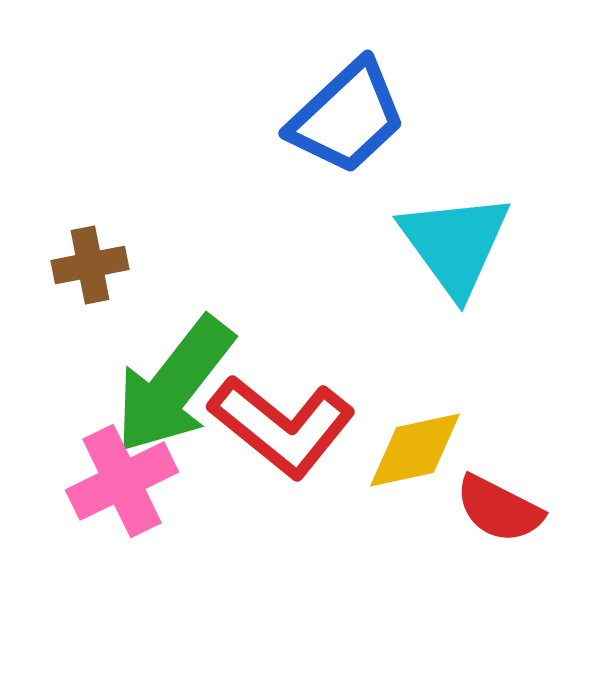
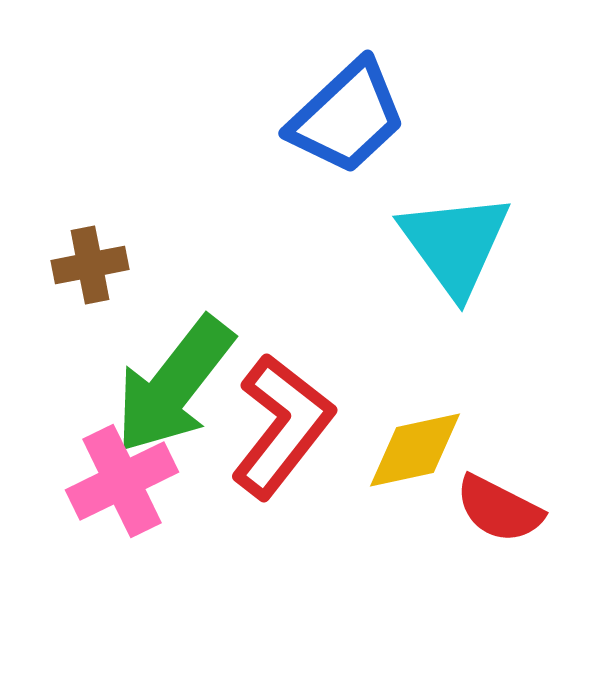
red L-shape: rotated 91 degrees counterclockwise
